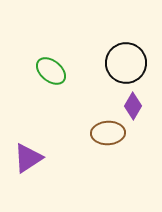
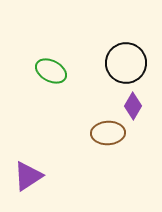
green ellipse: rotated 12 degrees counterclockwise
purple triangle: moved 18 px down
